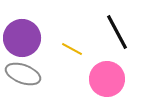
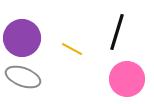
black line: rotated 45 degrees clockwise
gray ellipse: moved 3 px down
pink circle: moved 20 px right
